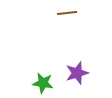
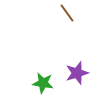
brown line: rotated 60 degrees clockwise
